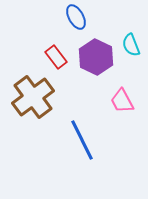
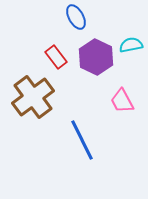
cyan semicircle: rotated 100 degrees clockwise
